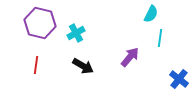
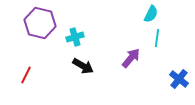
cyan cross: moved 1 px left, 4 px down; rotated 12 degrees clockwise
cyan line: moved 3 px left
purple arrow: moved 1 px right, 1 px down
red line: moved 10 px left, 10 px down; rotated 18 degrees clockwise
